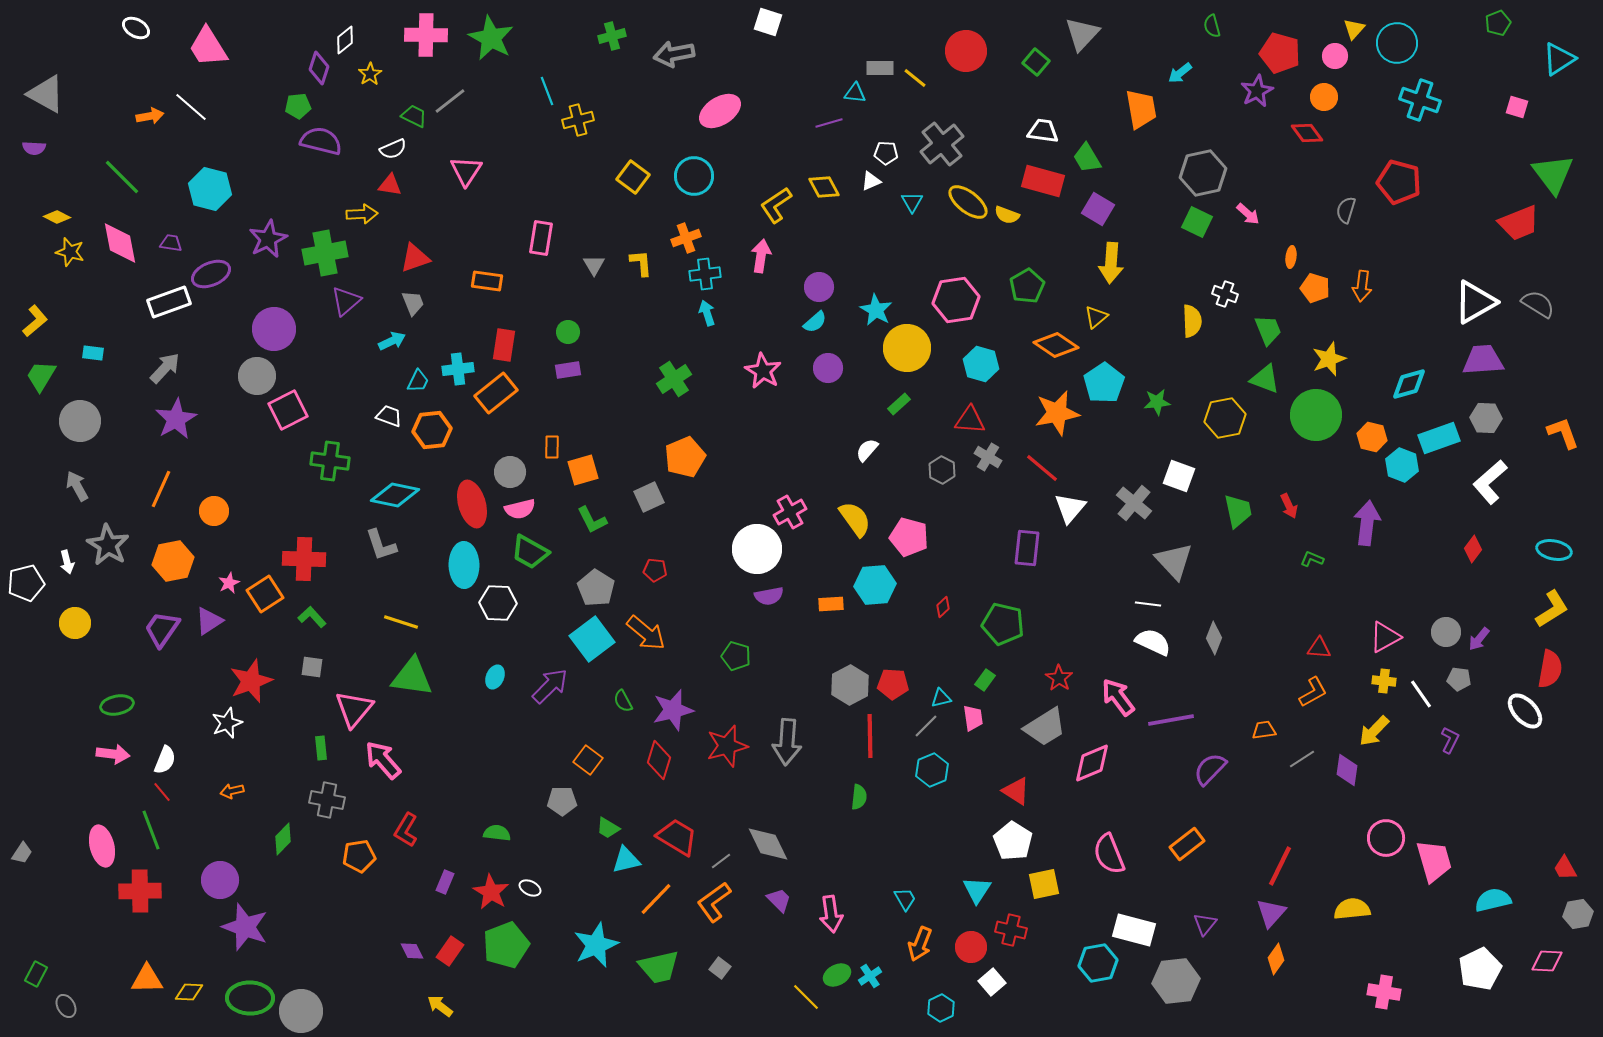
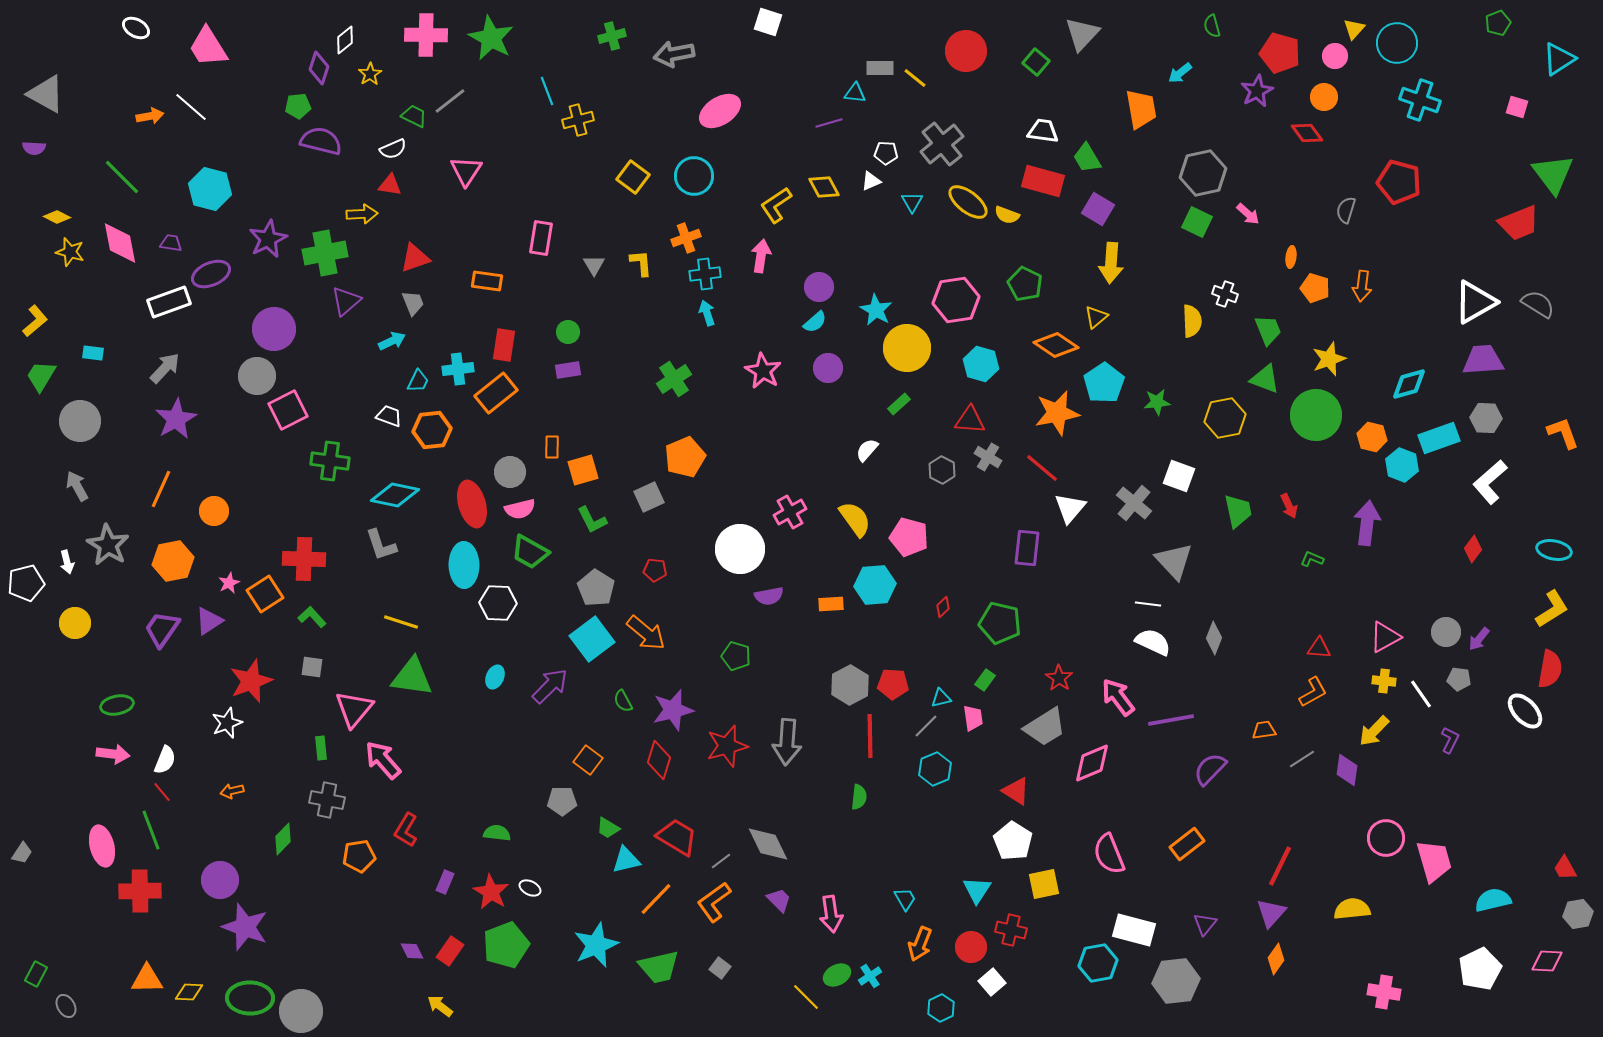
green pentagon at (1027, 286): moved 2 px left, 2 px up; rotated 16 degrees counterclockwise
white circle at (757, 549): moved 17 px left
green pentagon at (1003, 624): moved 3 px left, 1 px up
cyan hexagon at (932, 770): moved 3 px right, 1 px up
